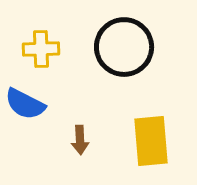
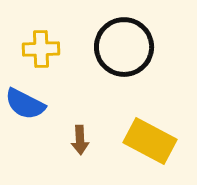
yellow rectangle: moved 1 px left; rotated 57 degrees counterclockwise
